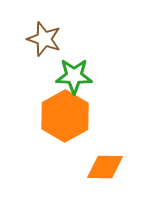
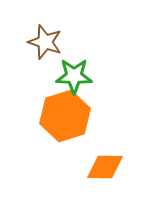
brown star: moved 1 px right, 3 px down
orange hexagon: rotated 12 degrees clockwise
